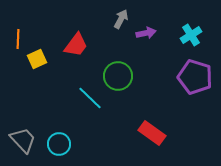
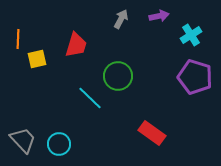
purple arrow: moved 13 px right, 17 px up
red trapezoid: rotated 20 degrees counterclockwise
yellow square: rotated 12 degrees clockwise
